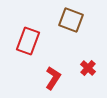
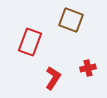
red rectangle: moved 2 px right, 1 px down
red cross: rotated 35 degrees clockwise
